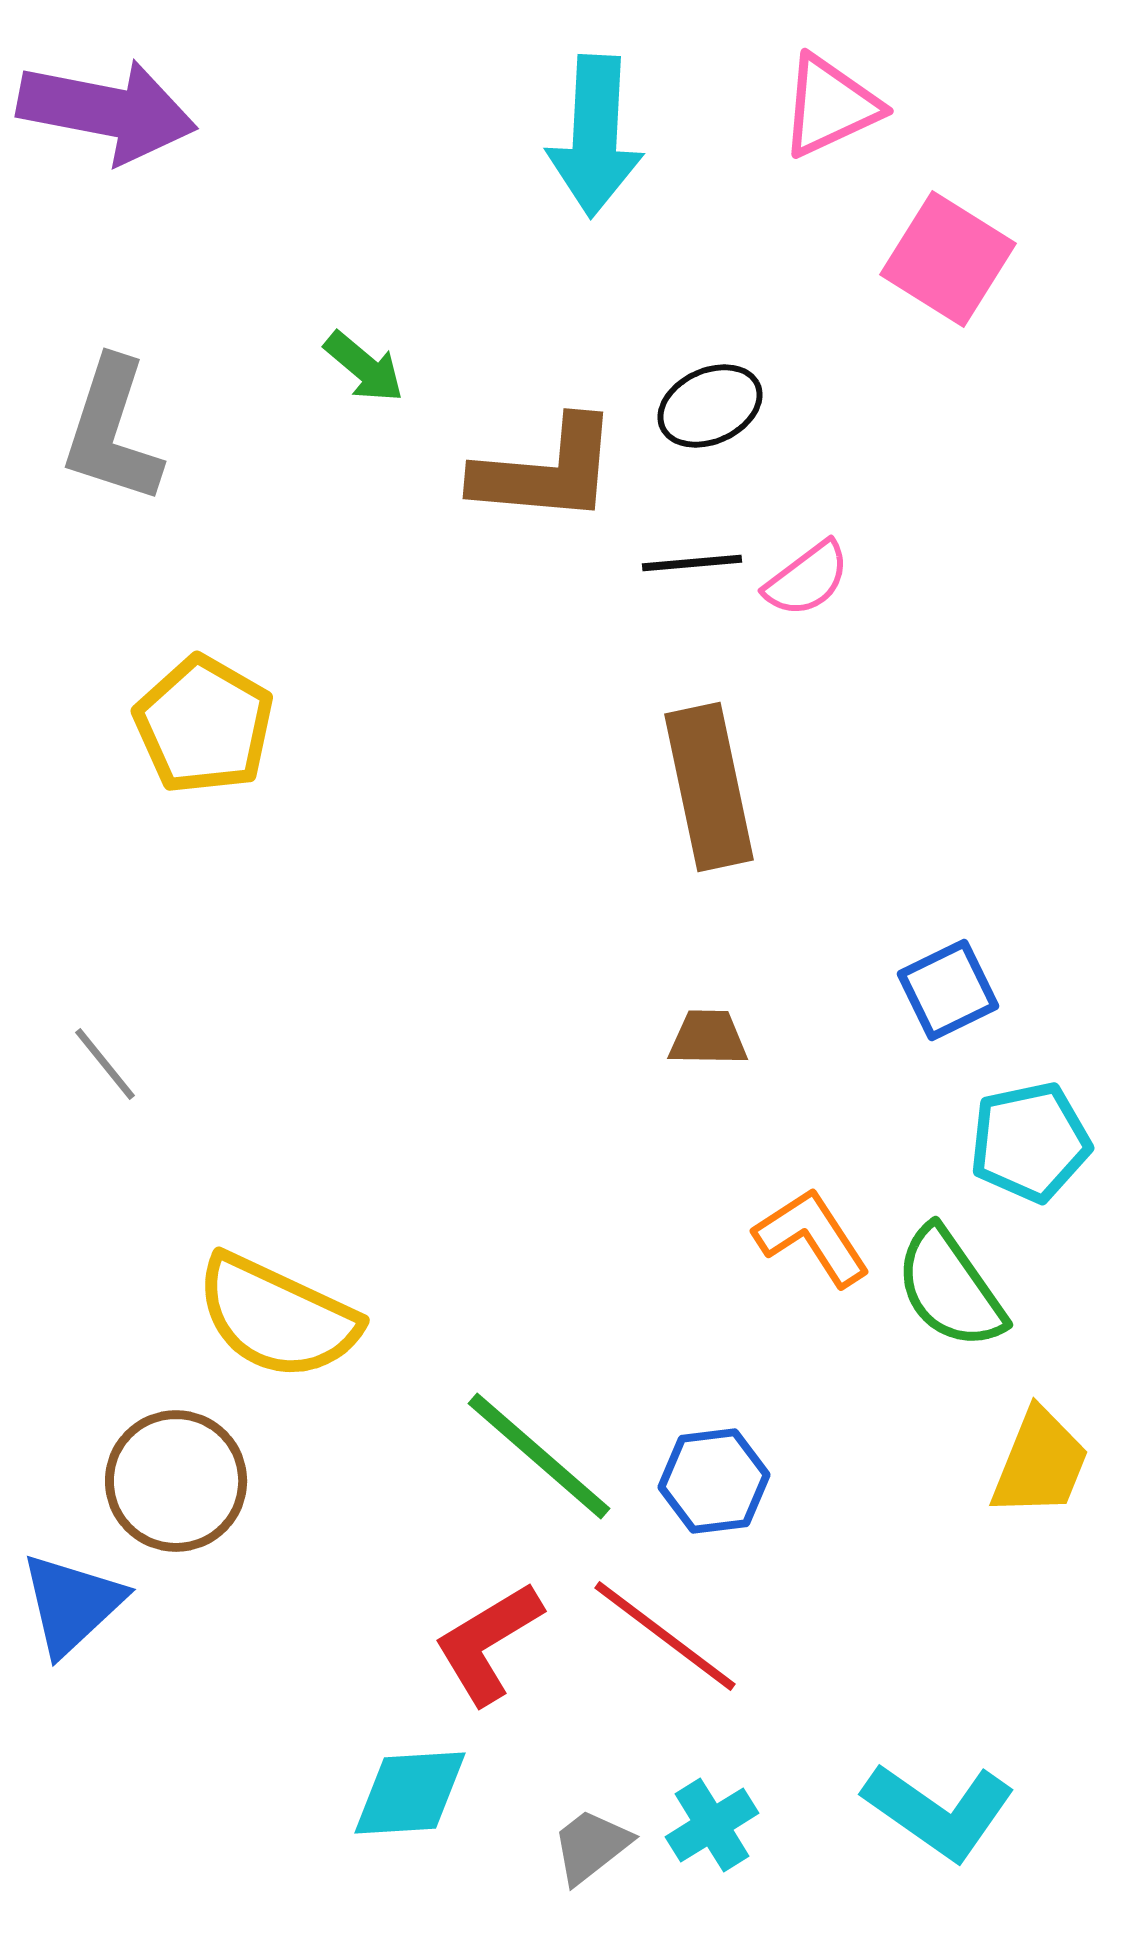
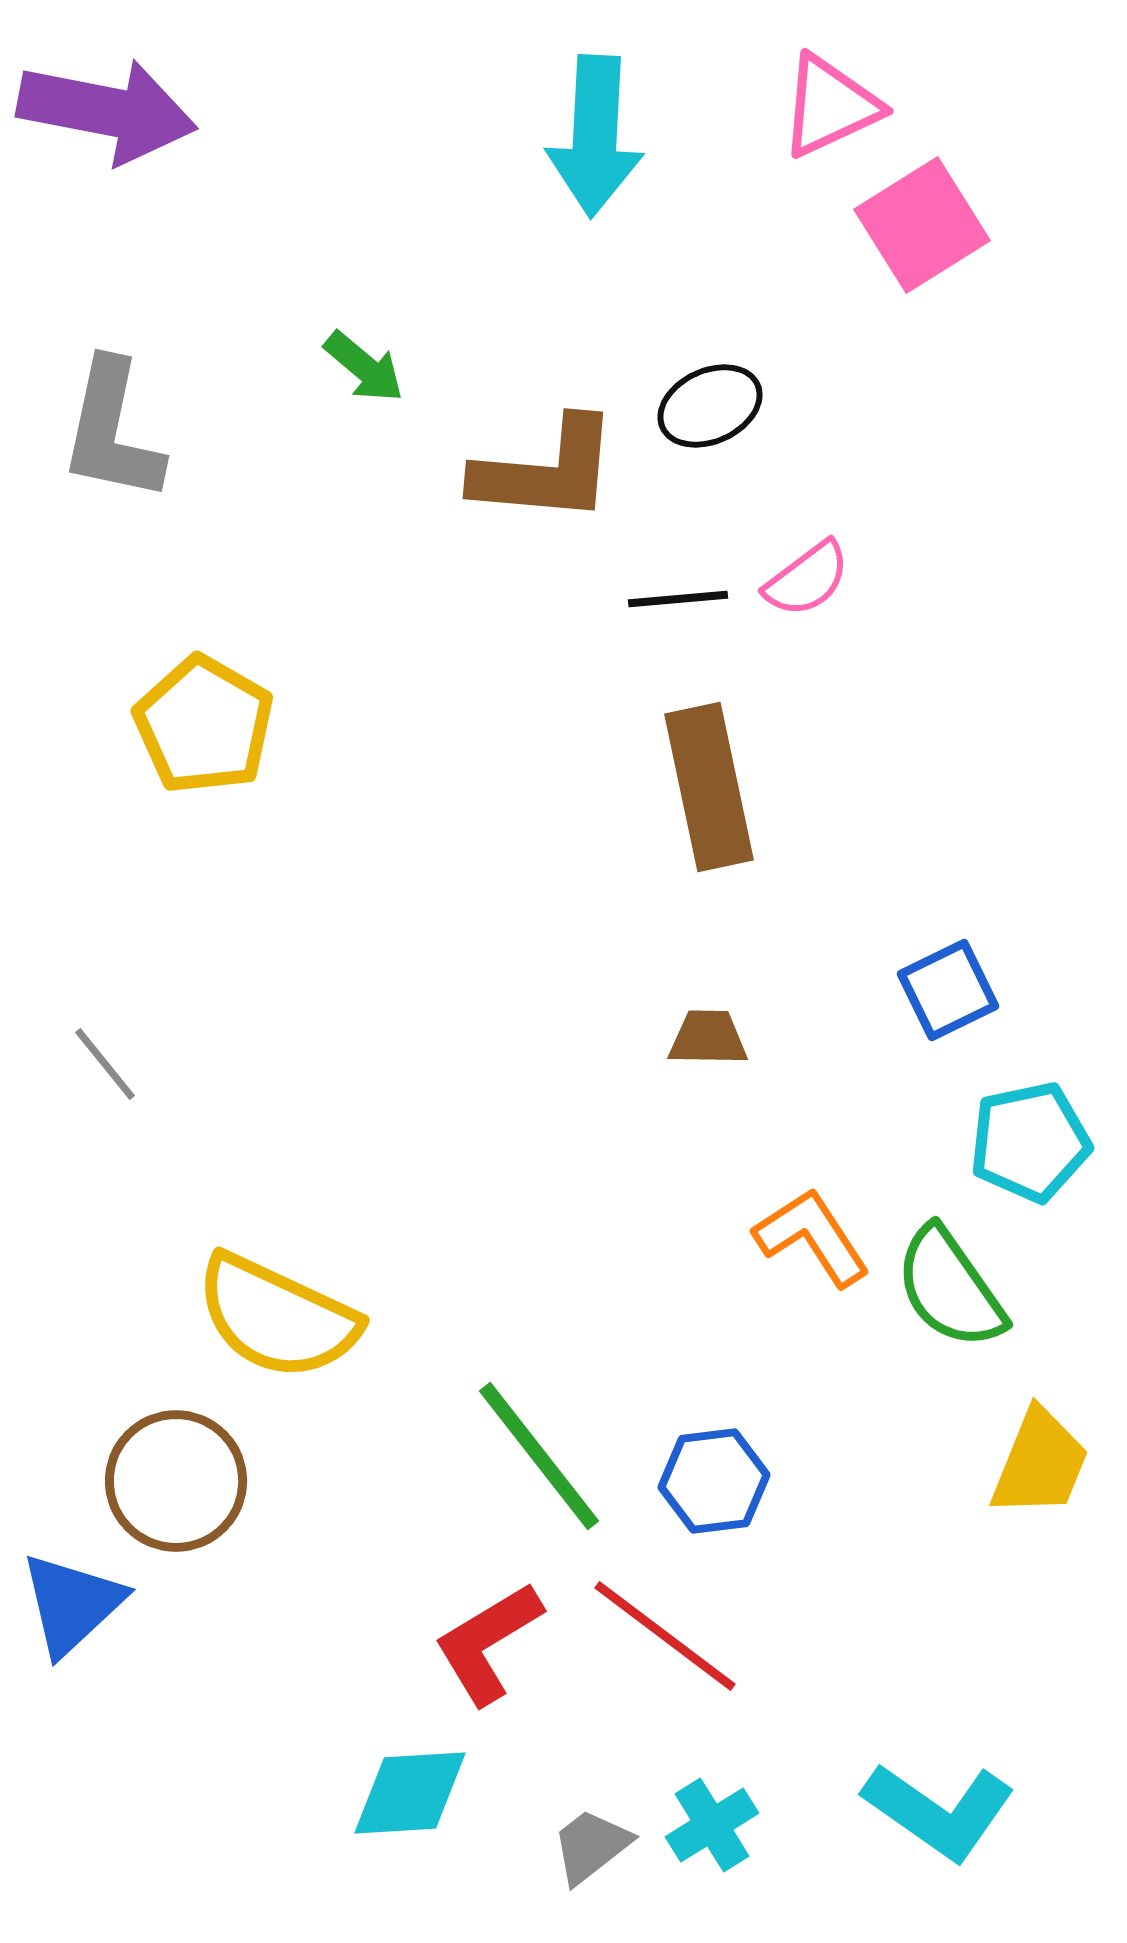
pink square: moved 26 px left, 34 px up; rotated 26 degrees clockwise
gray L-shape: rotated 6 degrees counterclockwise
black line: moved 14 px left, 36 px down
green line: rotated 11 degrees clockwise
